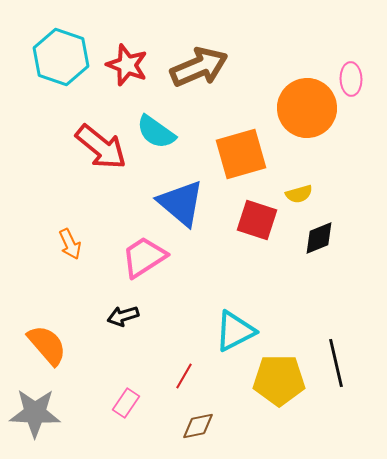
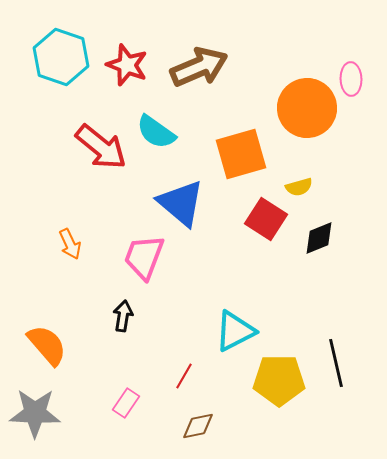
yellow semicircle: moved 7 px up
red square: moved 9 px right, 1 px up; rotated 15 degrees clockwise
pink trapezoid: rotated 36 degrees counterclockwise
black arrow: rotated 116 degrees clockwise
